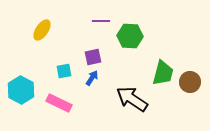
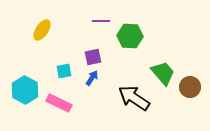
green trapezoid: rotated 56 degrees counterclockwise
brown circle: moved 5 px down
cyan hexagon: moved 4 px right
black arrow: moved 2 px right, 1 px up
